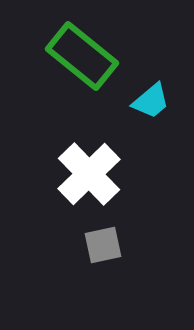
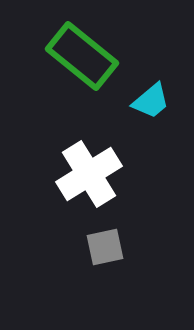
white cross: rotated 12 degrees clockwise
gray square: moved 2 px right, 2 px down
